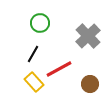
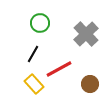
gray cross: moved 2 px left, 2 px up
yellow rectangle: moved 2 px down
